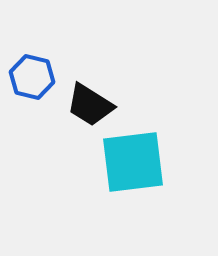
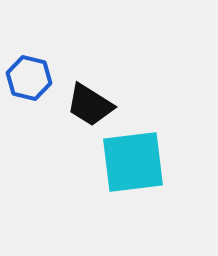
blue hexagon: moved 3 px left, 1 px down
